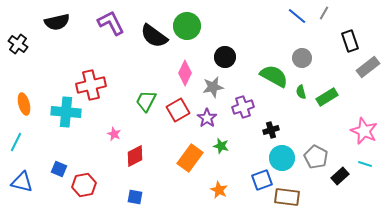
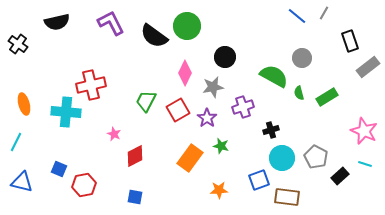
green semicircle at (301, 92): moved 2 px left, 1 px down
blue square at (262, 180): moved 3 px left
orange star at (219, 190): rotated 30 degrees counterclockwise
